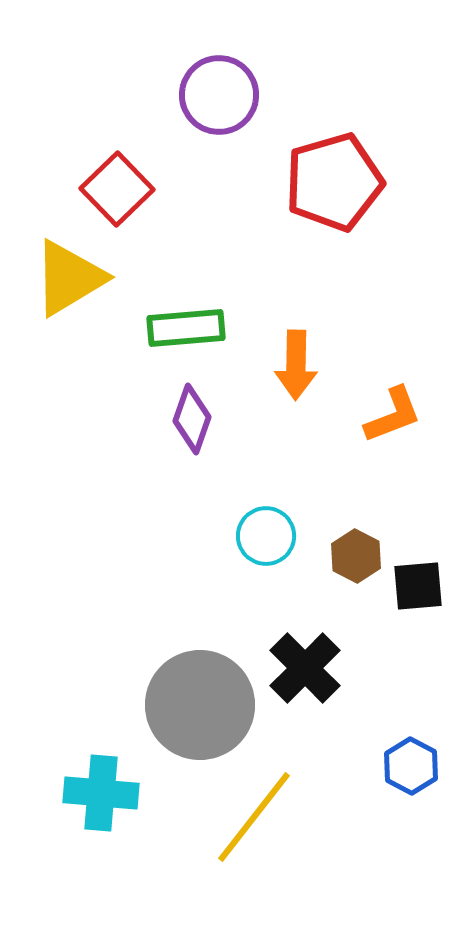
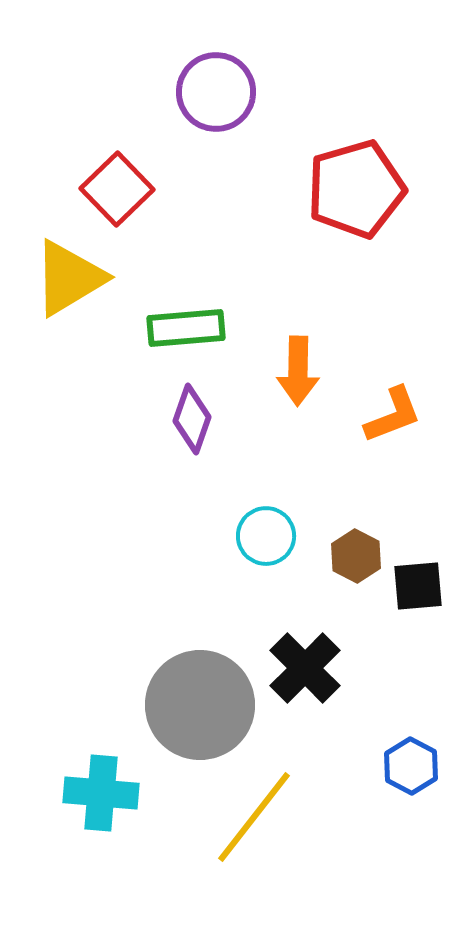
purple circle: moved 3 px left, 3 px up
red pentagon: moved 22 px right, 7 px down
orange arrow: moved 2 px right, 6 px down
